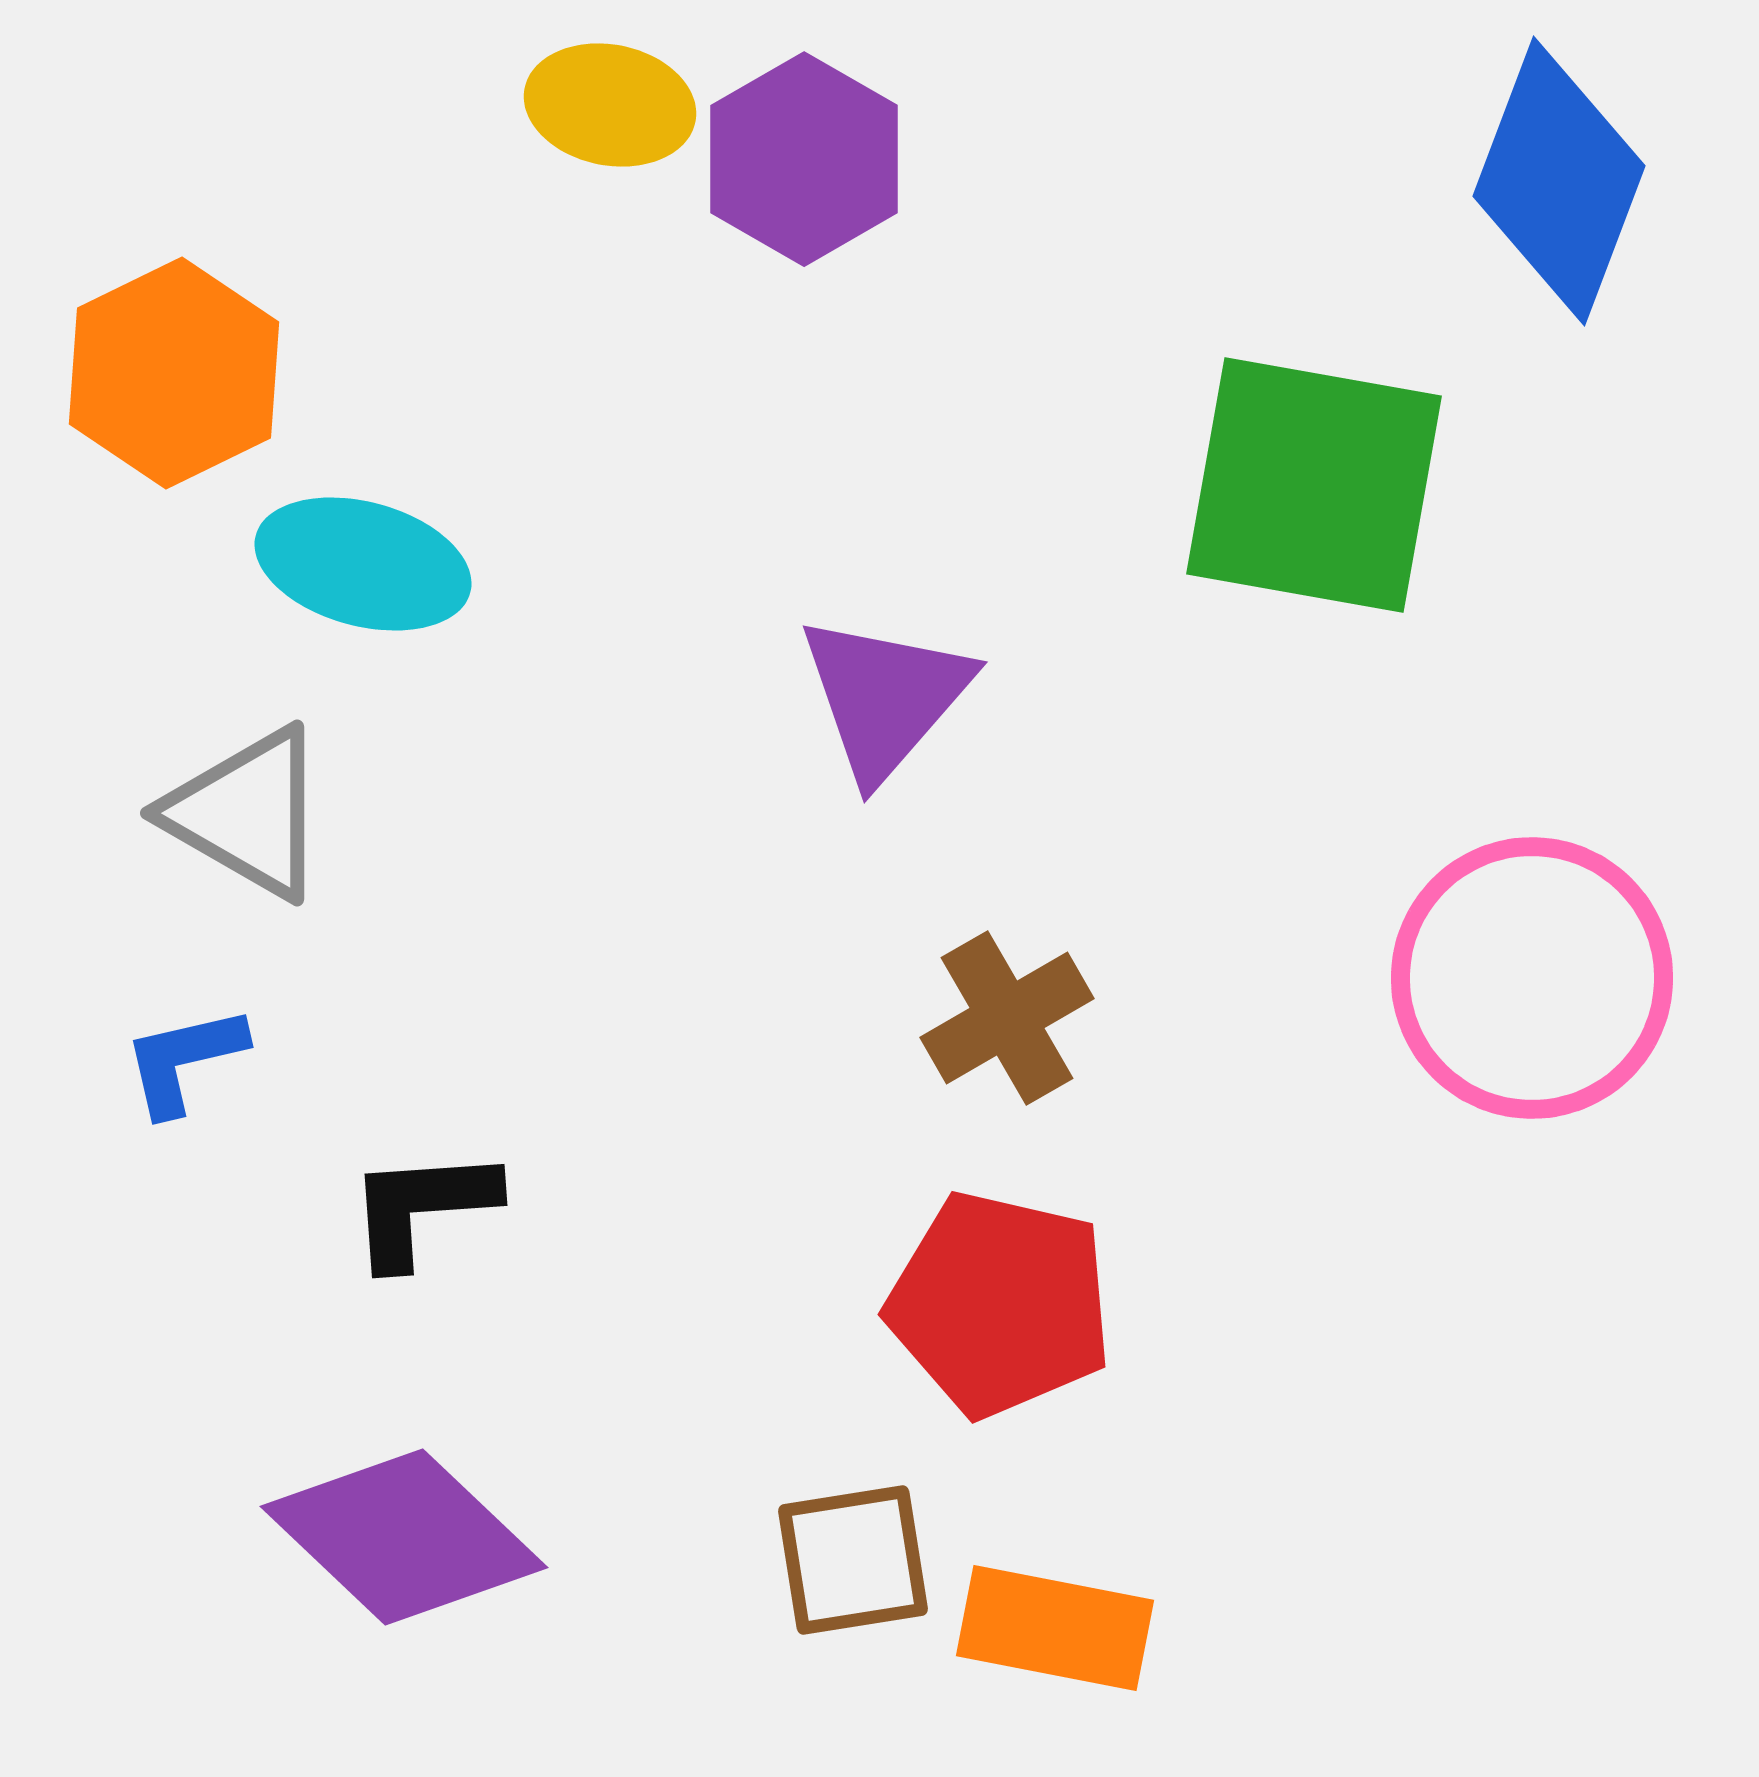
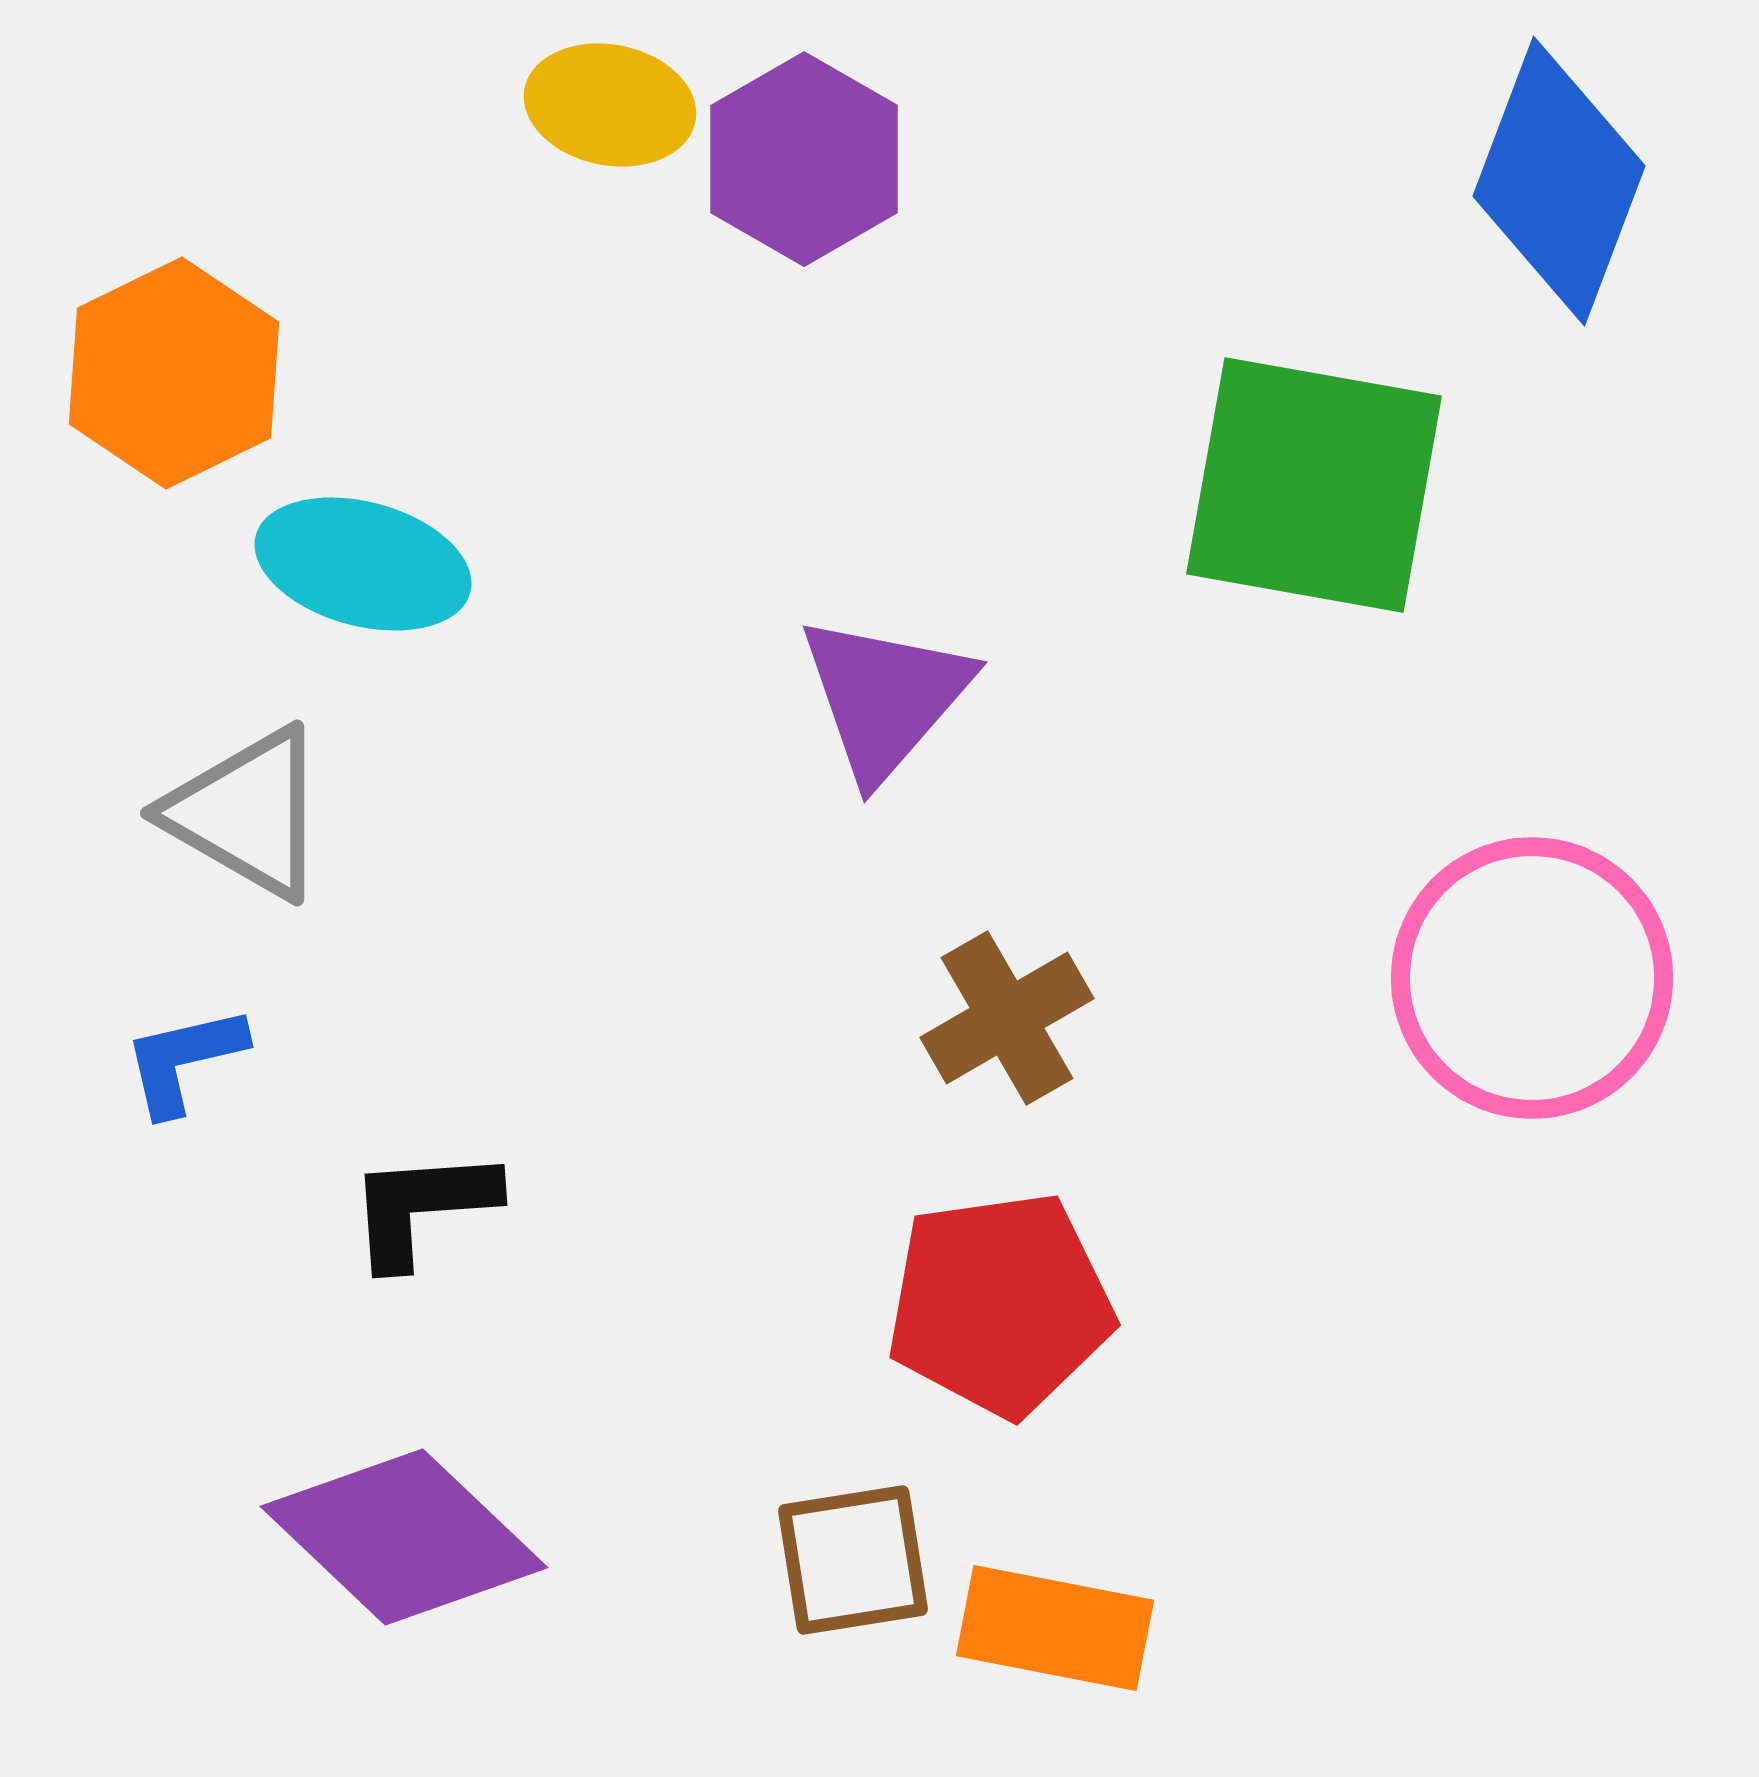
red pentagon: rotated 21 degrees counterclockwise
